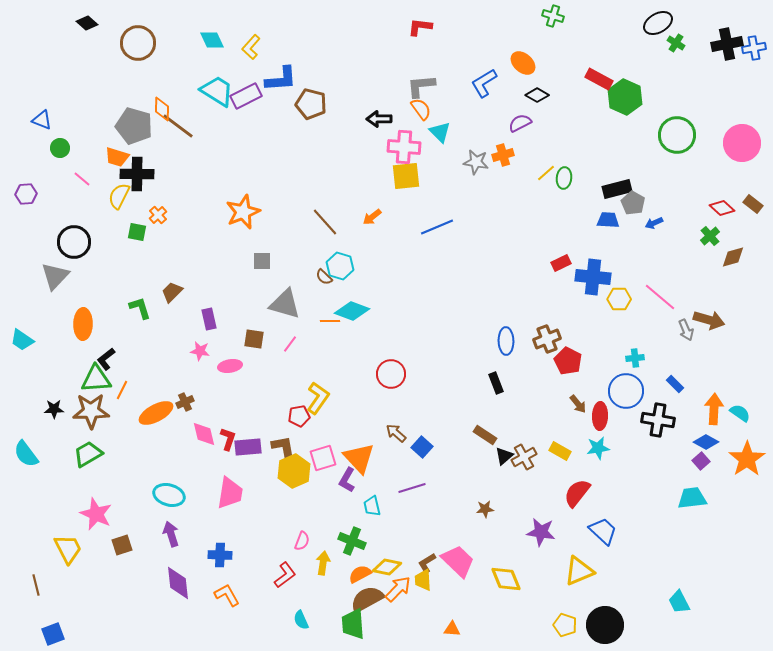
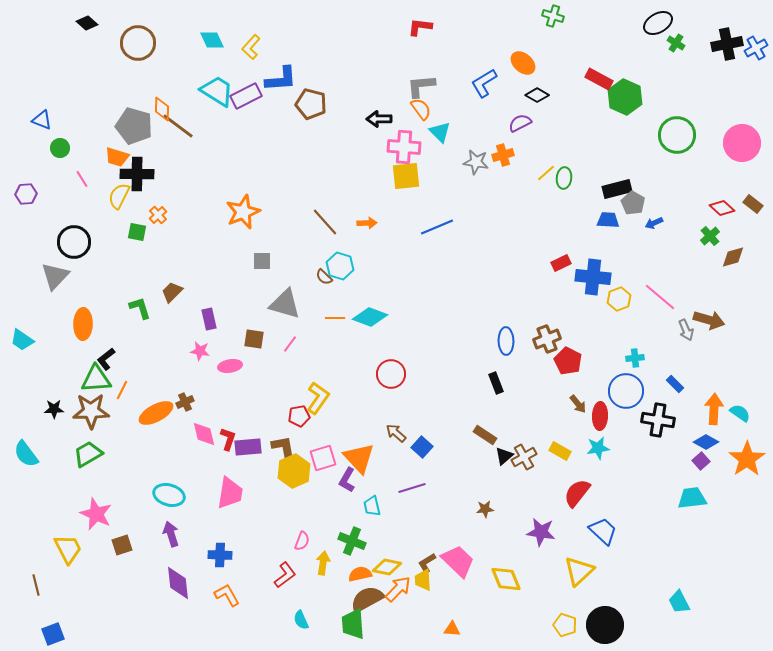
blue cross at (754, 48): moved 2 px right; rotated 20 degrees counterclockwise
pink line at (82, 179): rotated 18 degrees clockwise
orange arrow at (372, 217): moved 5 px left, 6 px down; rotated 144 degrees counterclockwise
yellow hexagon at (619, 299): rotated 20 degrees counterclockwise
cyan diamond at (352, 311): moved 18 px right, 6 px down
orange line at (330, 321): moved 5 px right, 3 px up
yellow triangle at (579, 571): rotated 20 degrees counterclockwise
orange semicircle at (360, 574): rotated 15 degrees clockwise
